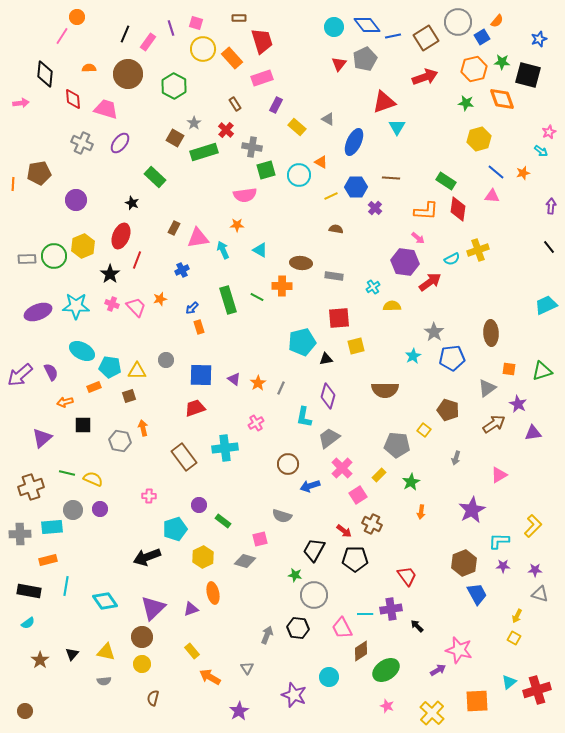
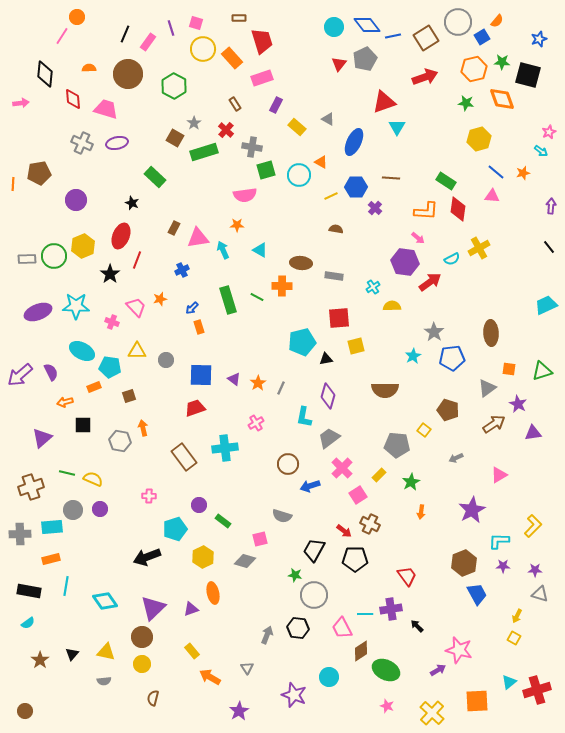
purple ellipse at (120, 143): moved 3 px left; rotated 40 degrees clockwise
yellow cross at (478, 250): moved 1 px right, 2 px up; rotated 10 degrees counterclockwise
pink cross at (112, 304): moved 18 px down
yellow triangle at (137, 371): moved 20 px up
gray arrow at (456, 458): rotated 48 degrees clockwise
brown cross at (372, 524): moved 2 px left
orange rectangle at (48, 560): moved 3 px right, 1 px up
green ellipse at (386, 670): rotated 60 degrees clockwise
